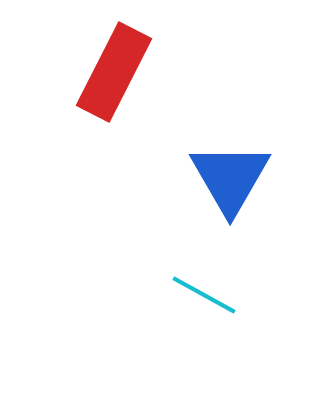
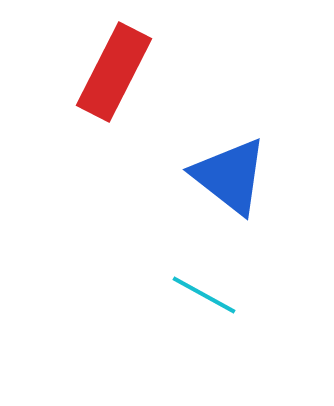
blue triangle: moved 2 px up; rotated 22 degrees counterclockwise
